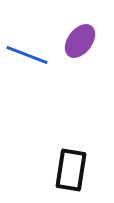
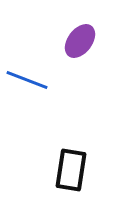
blue line: moved 25 px down
